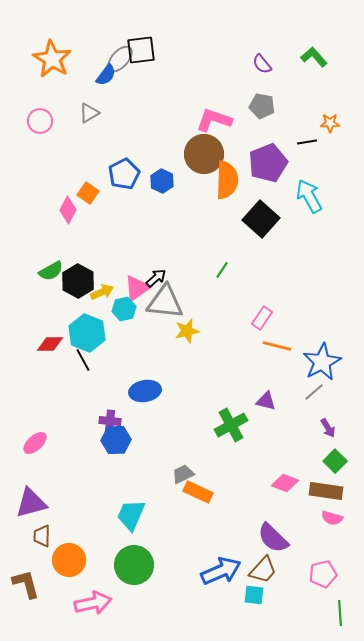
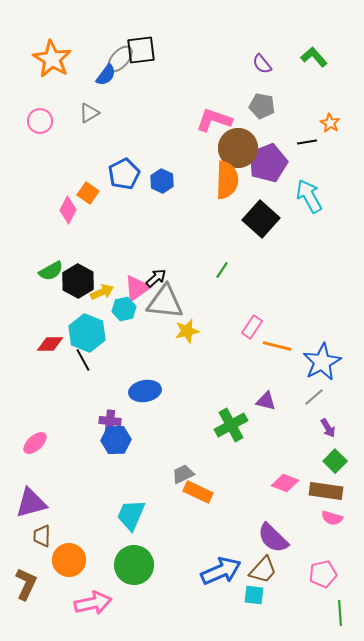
orange star at (330, 123): rotated 30 degrees clockwise
brown circle at (204, 154): moved 34 px right, 6 px up
pink rectangle at (262, 318): moved 10 px left, 9 px down
gray line at (314, 392): moved 5 px down
brown L-shape at (26, 584): rotated 40 degrees clockwise
